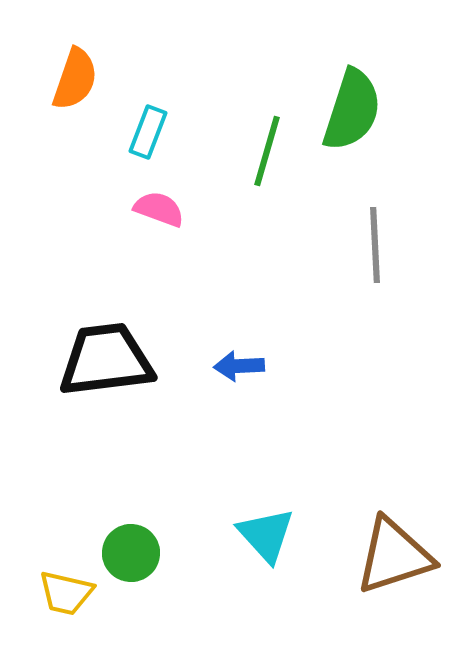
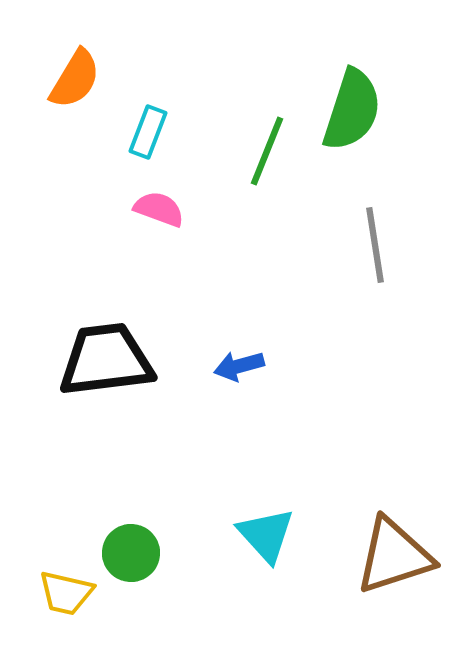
orange semicircle: rotated 12 degrees clockwise
green line: rotated 6 degrees clockwise
gray line: rotated 6 degrees counterclockwise
blue arrow: rotated 12 degrees counterclockwise
